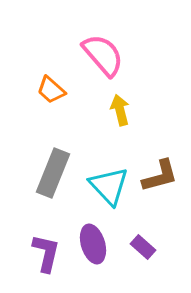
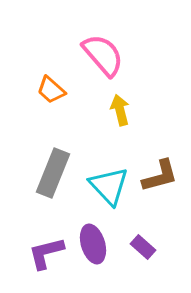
purple L-shape: rotated 117 degrees counterclockwise
